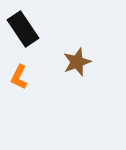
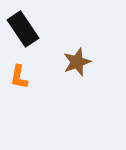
orange L-shape: rotated 15 degrees counterclockwise
